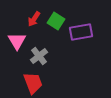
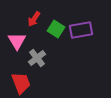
green square: moved 8 px down
purple rectangle: moved 2 px up
gray cross: moved 2 px left, 2 px down
red trapezoid: moved 12 px left
